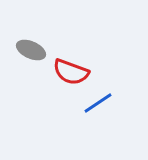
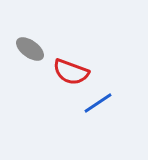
gray ellipse: moved 1 px left, 1 px up; rotated 12 degrees clockwise
